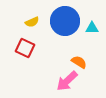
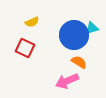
blue circle: moved 9 px right, 14 px down
cyan triangle: rotated 16 degrees counterclockwise
pink arrow: rotated 20 degrees clockwise
